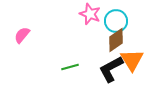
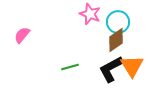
cyan circle: moved 2 px right, 1 px down
orange triangle: moved 6 px down
